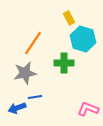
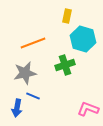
yellow rectangle: moved 2 px left, 2 px up; rotated 40 degrees clockwise
orange line: rotated 35 degrees clockwise
green cross: moved 1 px right, 2 px down; rotated 18 degrees counterclockwise
blue line: moved 2 px left, 1 px up; rotated 32 degrees clockwise
blue arrow: rotated 60 degrees counterclockwise
